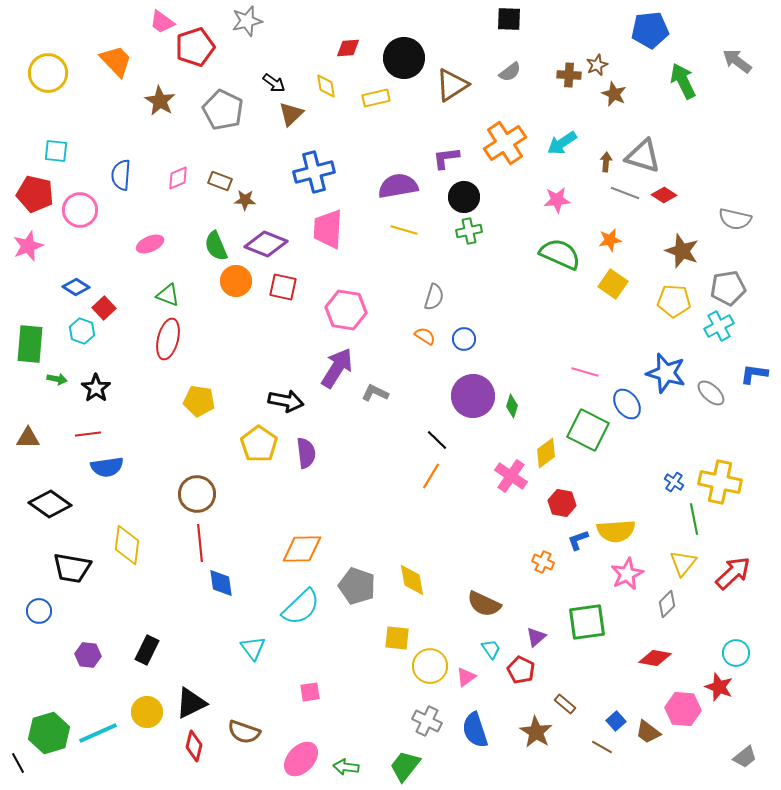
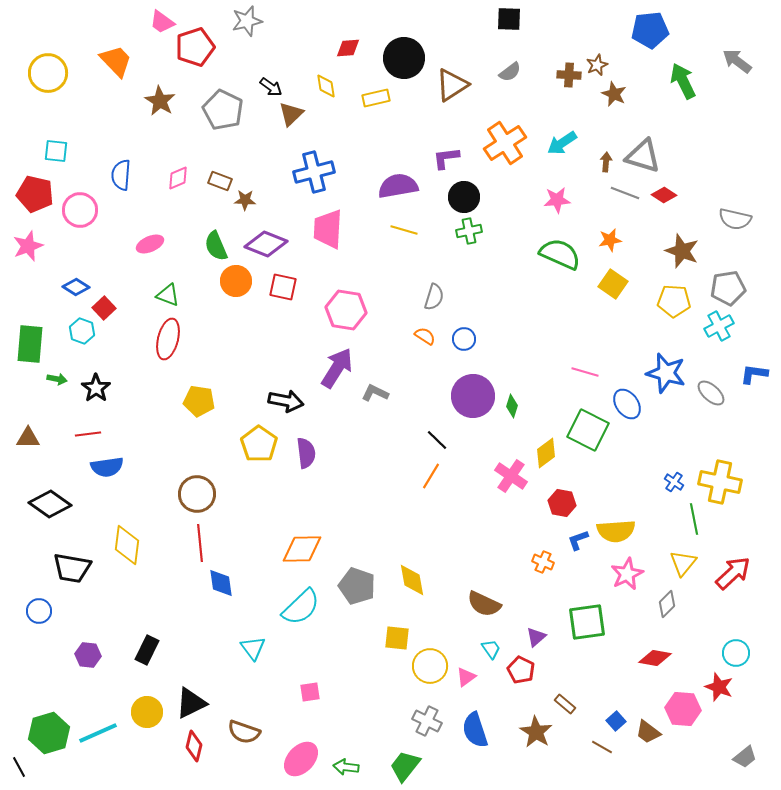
black arrow at (274, 83): moved 3 px left, 4 px down
black line at (18, 763): moved 1 px right, 4 px down
